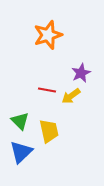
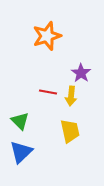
orange star: moved 1 px left, 1 px down
purple star: rotated 12 degrees counterclockwise
red line: moved 1 px right, 2 px down
yellow arrow: rotated 48 degrees counterclockwise
yellow trapezoid: moved 21 px right
